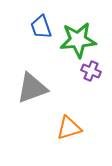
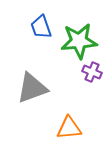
green star: moved 1 px right, 1 px down
purple cross: moved 1 px right, 1 px down
orange triangle: rotated 12 degrees clockwise
